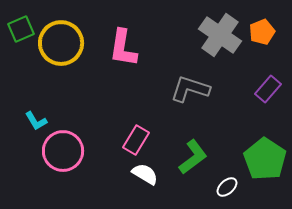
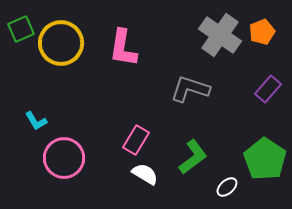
pink circle: moved 1 px right, 7 px down
